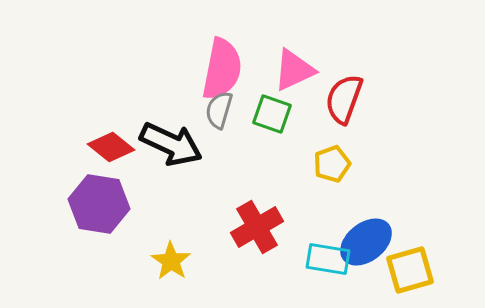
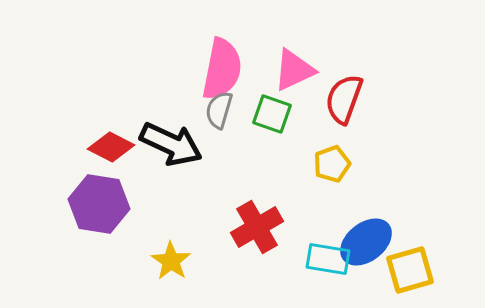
red diamond: rotated 12 degrees counterclockwise
